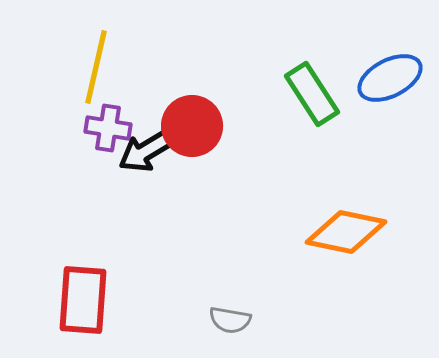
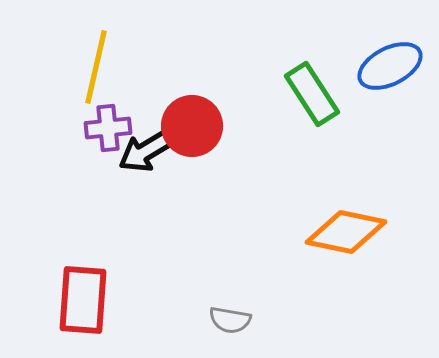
blue ellipse: moved 12 px up
purple cross: rotated 15 degrees counterclockwise
